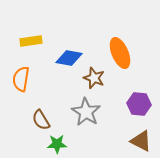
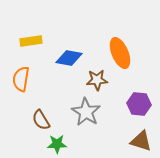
brown star: moved 3 px right, 2 px down; rotated 25 degrees counterclockwise
brown triangle: rotated 10 degrees counterclockwise
